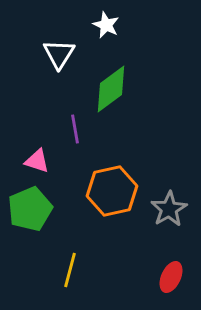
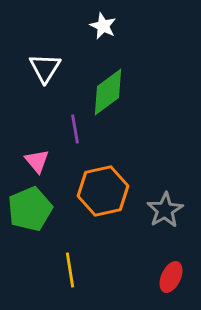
white star: moved 3 px left, 1 px down
white triangle: moved 14 px left, 14 px down
green diamond: moved 3 px left, 3 px down
pink triangle: rotated 32 degrees clockwise
orange hexagon: moved 9 px left
gray star: moved 4 px left, 1 px down
yellow line: rotated 24 degrees counterclockwise
